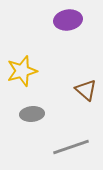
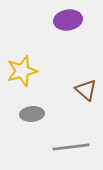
gray line: rotated 12 degrees clockwise
